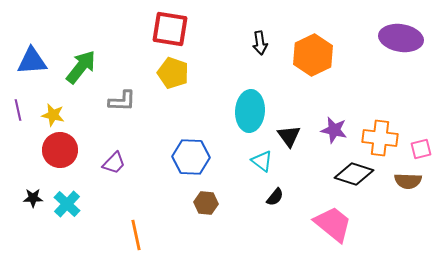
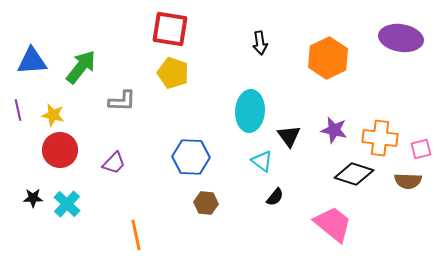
orange hexagon: moved 15 px right, 3 px down
